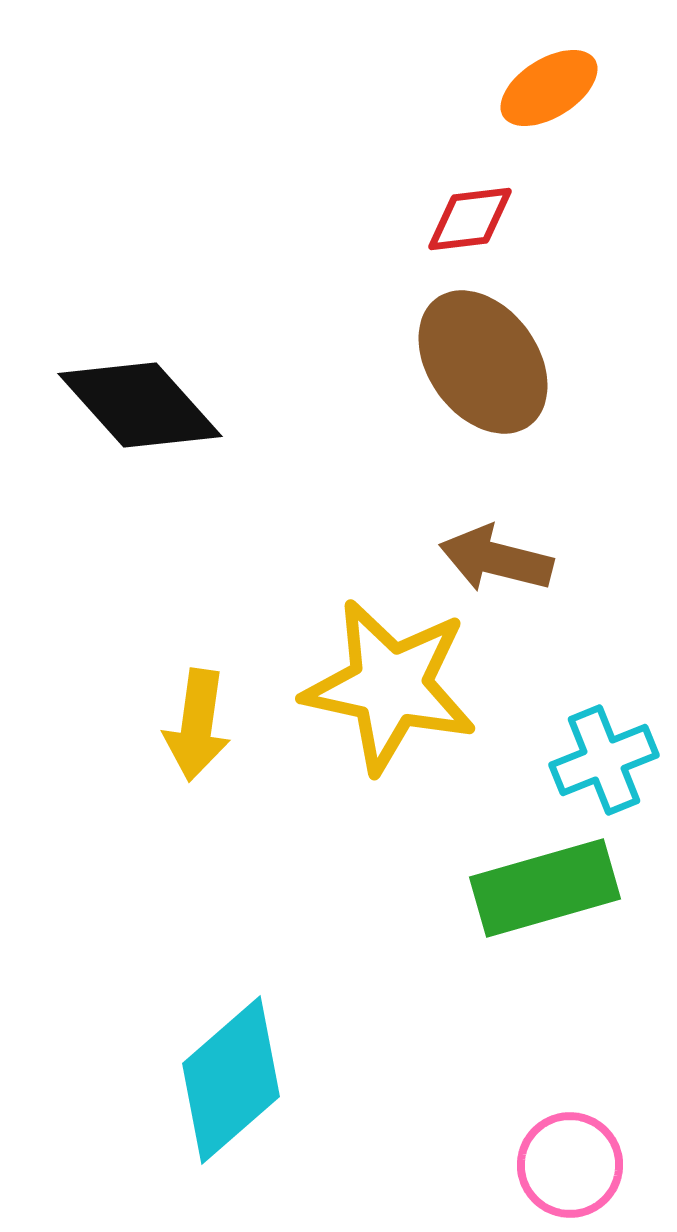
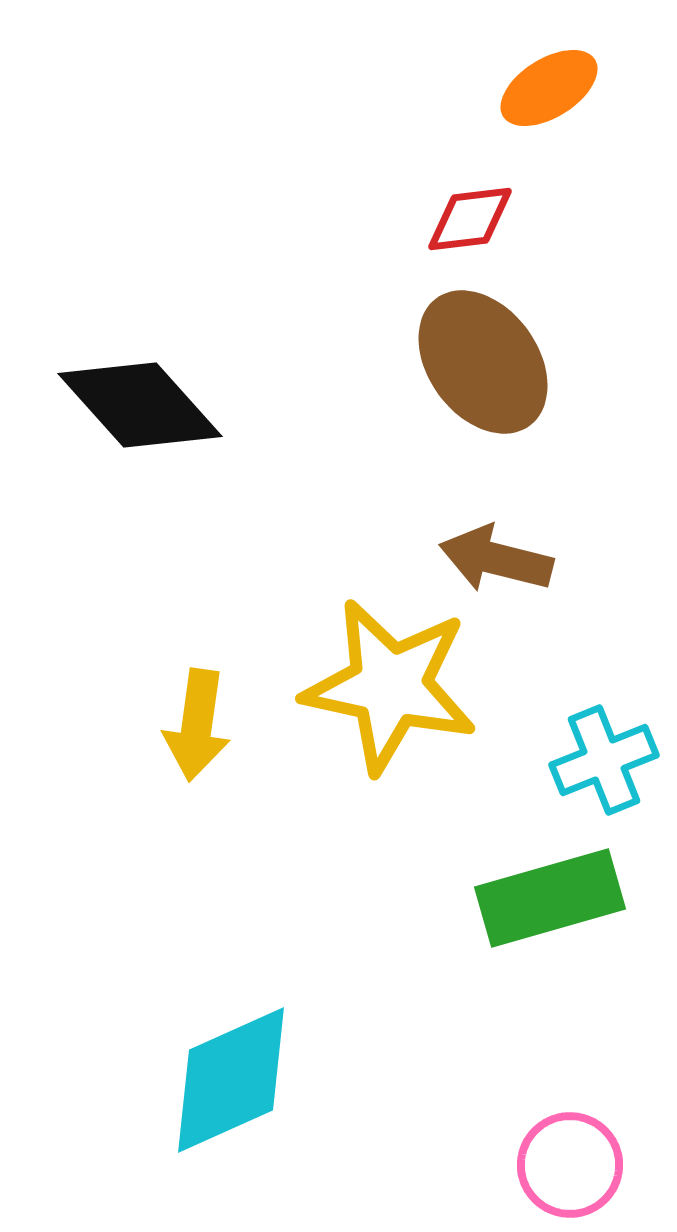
green rectangle: moved 5 px right, 10 px down
cyan diamond: rotated 17 degrees clockwise
